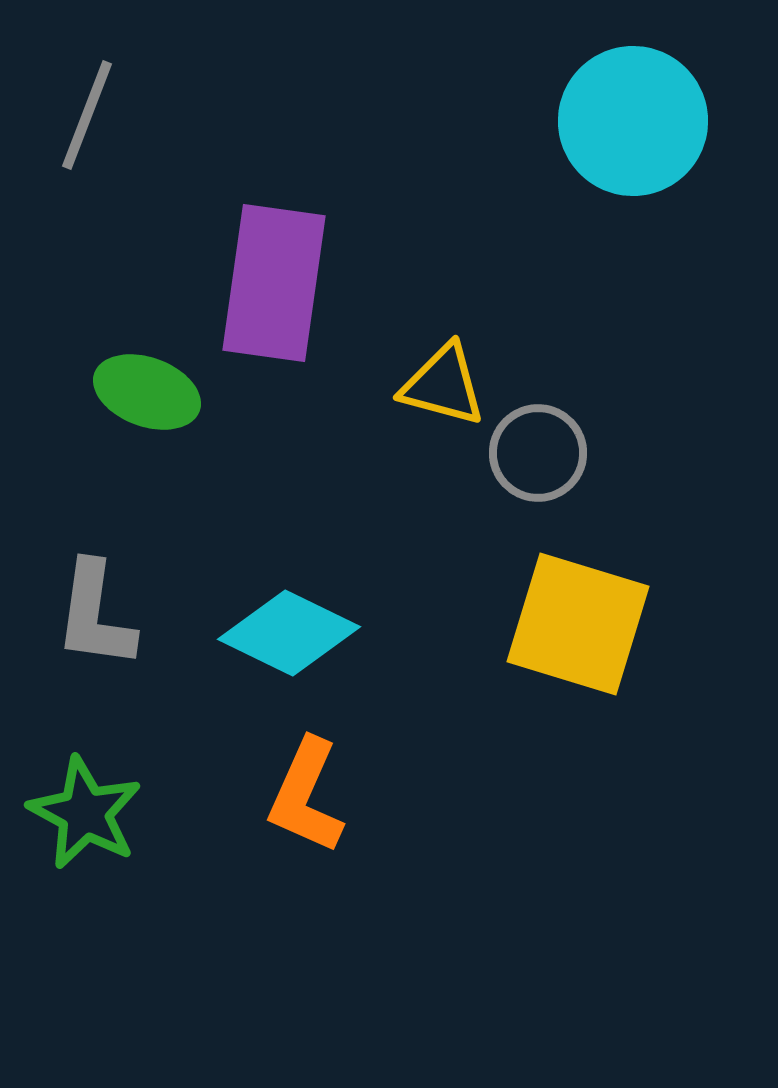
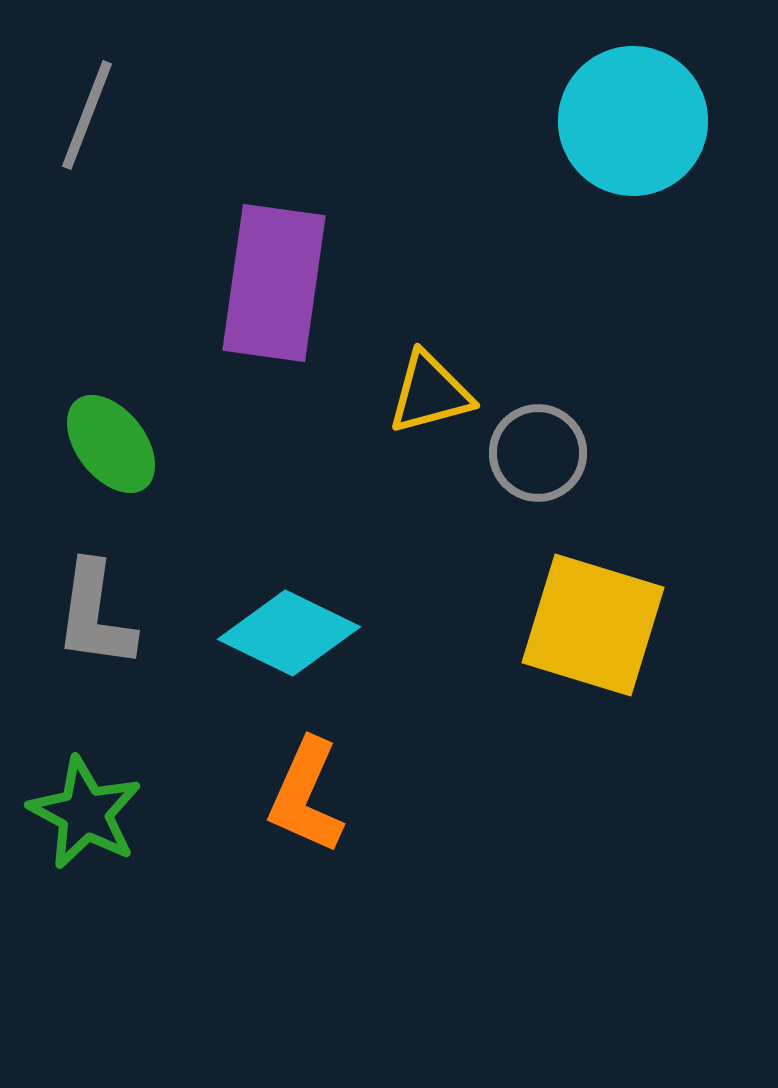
yellow triangle: moved 13 px left, 8 px down; rotated 30 degrees counterclockwise
green ellipse: moved 36 px left, 52 px down; rotated 32 degrees clockwise
yellow square: moved 15 px right, 1 px down
